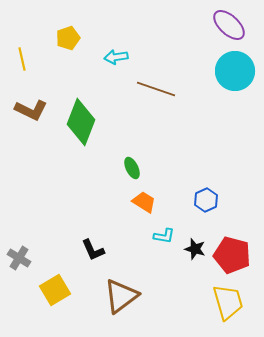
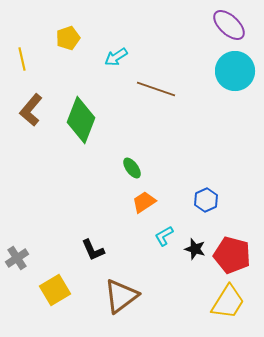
cyan arrow: rotated 25 degrees counterclockwise
brown L-shape: rotated 104 degrees clockwise
green diamond: moved 2 px up
green ellipse: rotated 10 degrees counterclockwise
orange trapezoid: rotated 65 degrees counterclockwise
cyan L-shape: rotated 140 degrees clockwise
gray cross: moved 2 px left; rotated 25 degrees clockwise
yellow trapezoid: rotated 48 degrees clockwise
